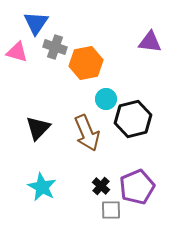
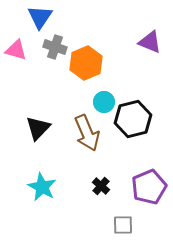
blue triangle: moved 4 px right, 6 px up
purple triangle: rotated 15 degrees clockwise
pink triangle: moved 1 px left, 2 px up
orange hexagon: rotated 12 degrees counterclockwise
cyan circle: moved 2 px left, 3 px down
purple pentagon: moved 12 px right
gray square: moved 12 px right, 15 px down
